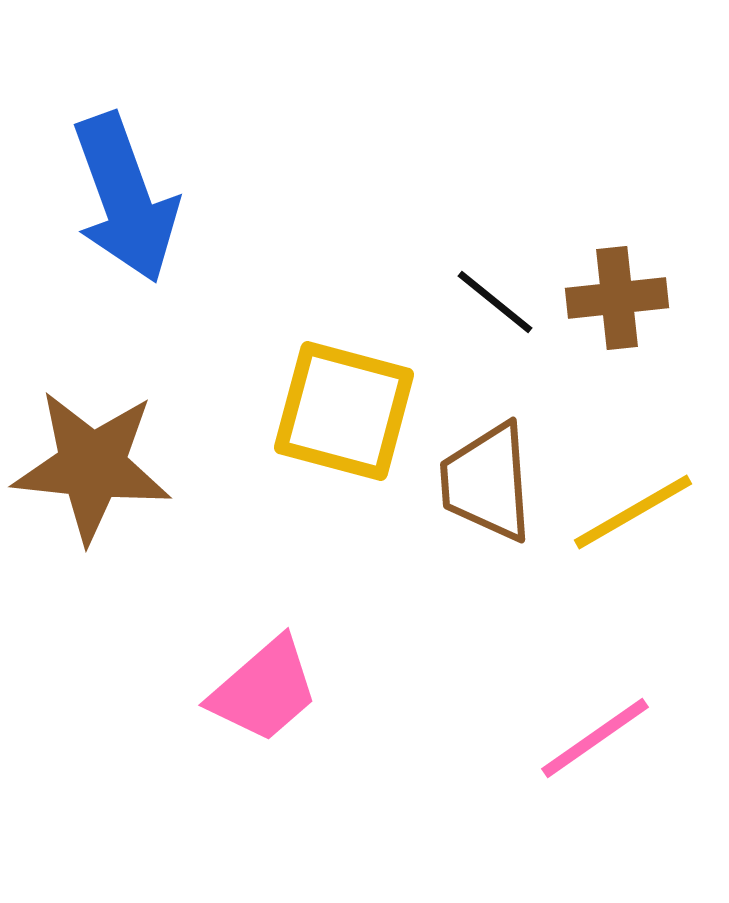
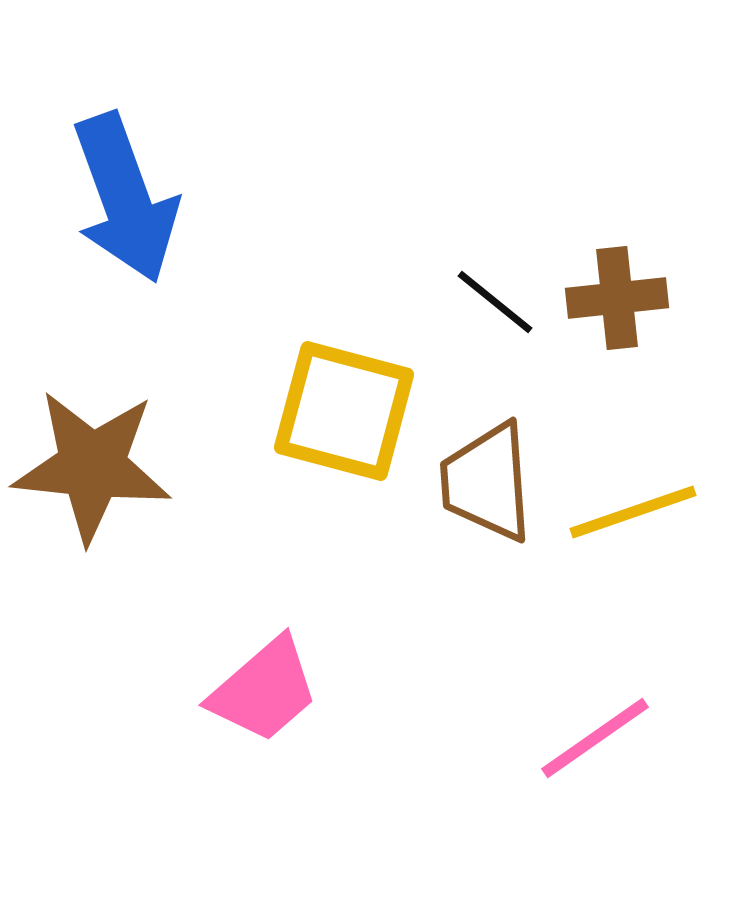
yellow line: rotated 11 degrees clockwise
